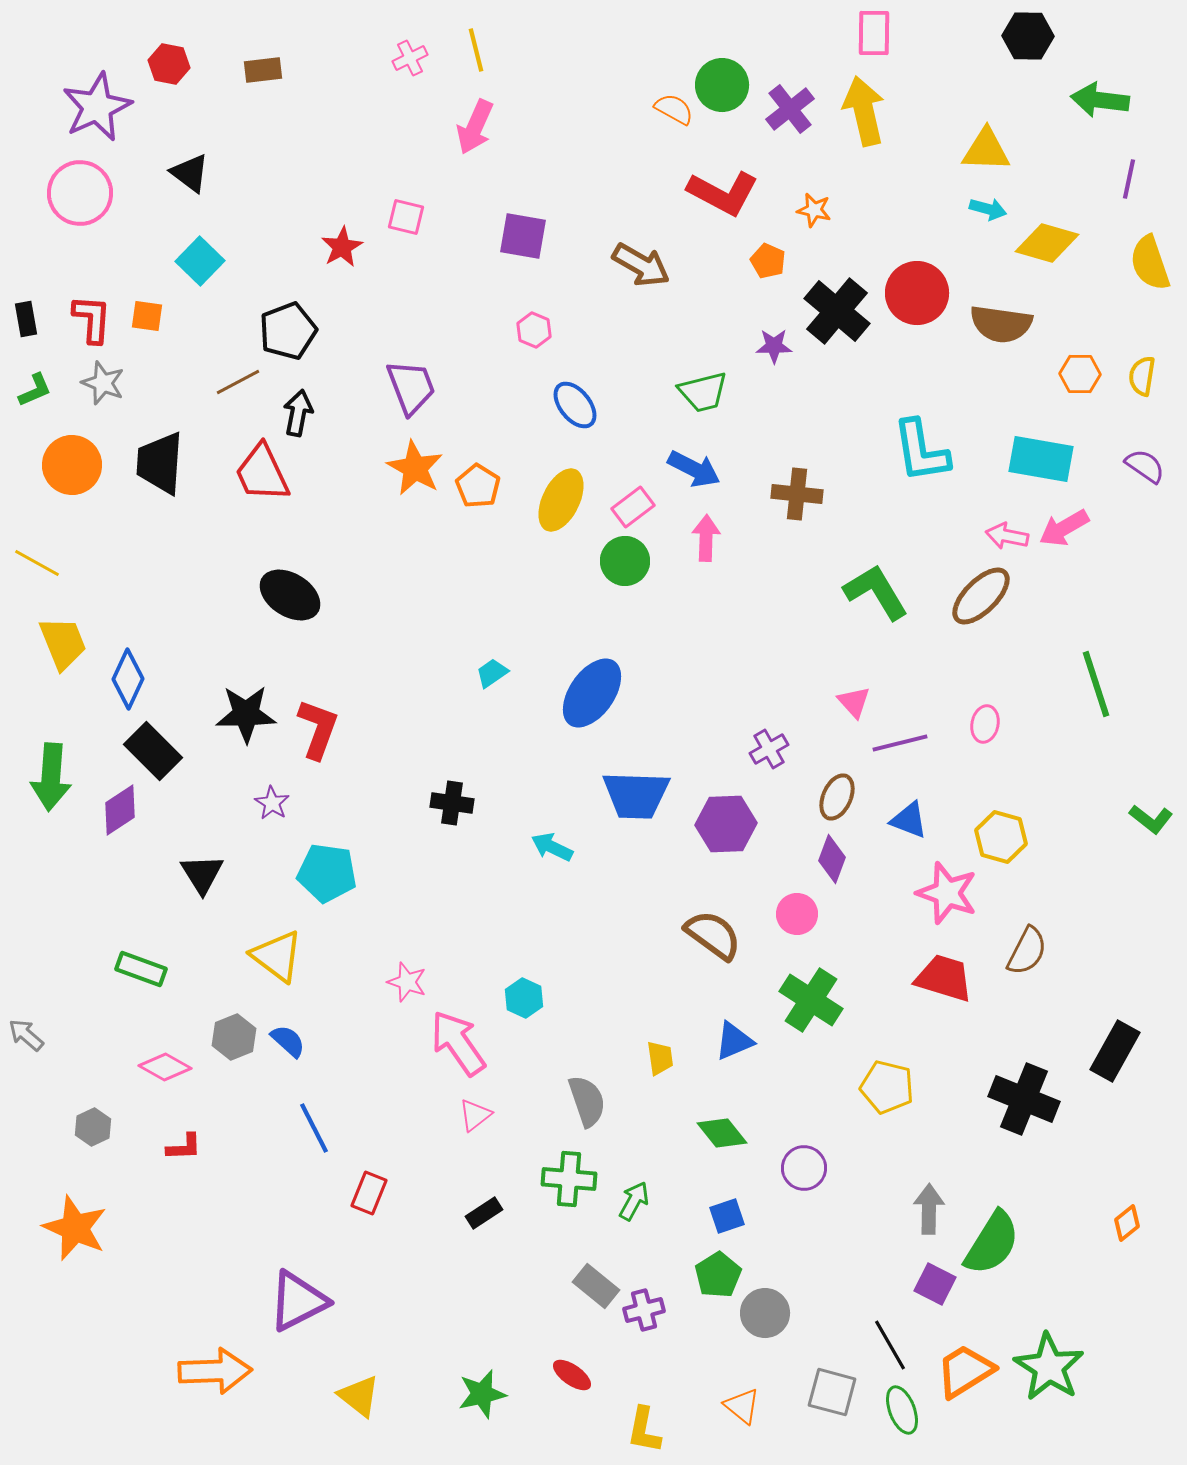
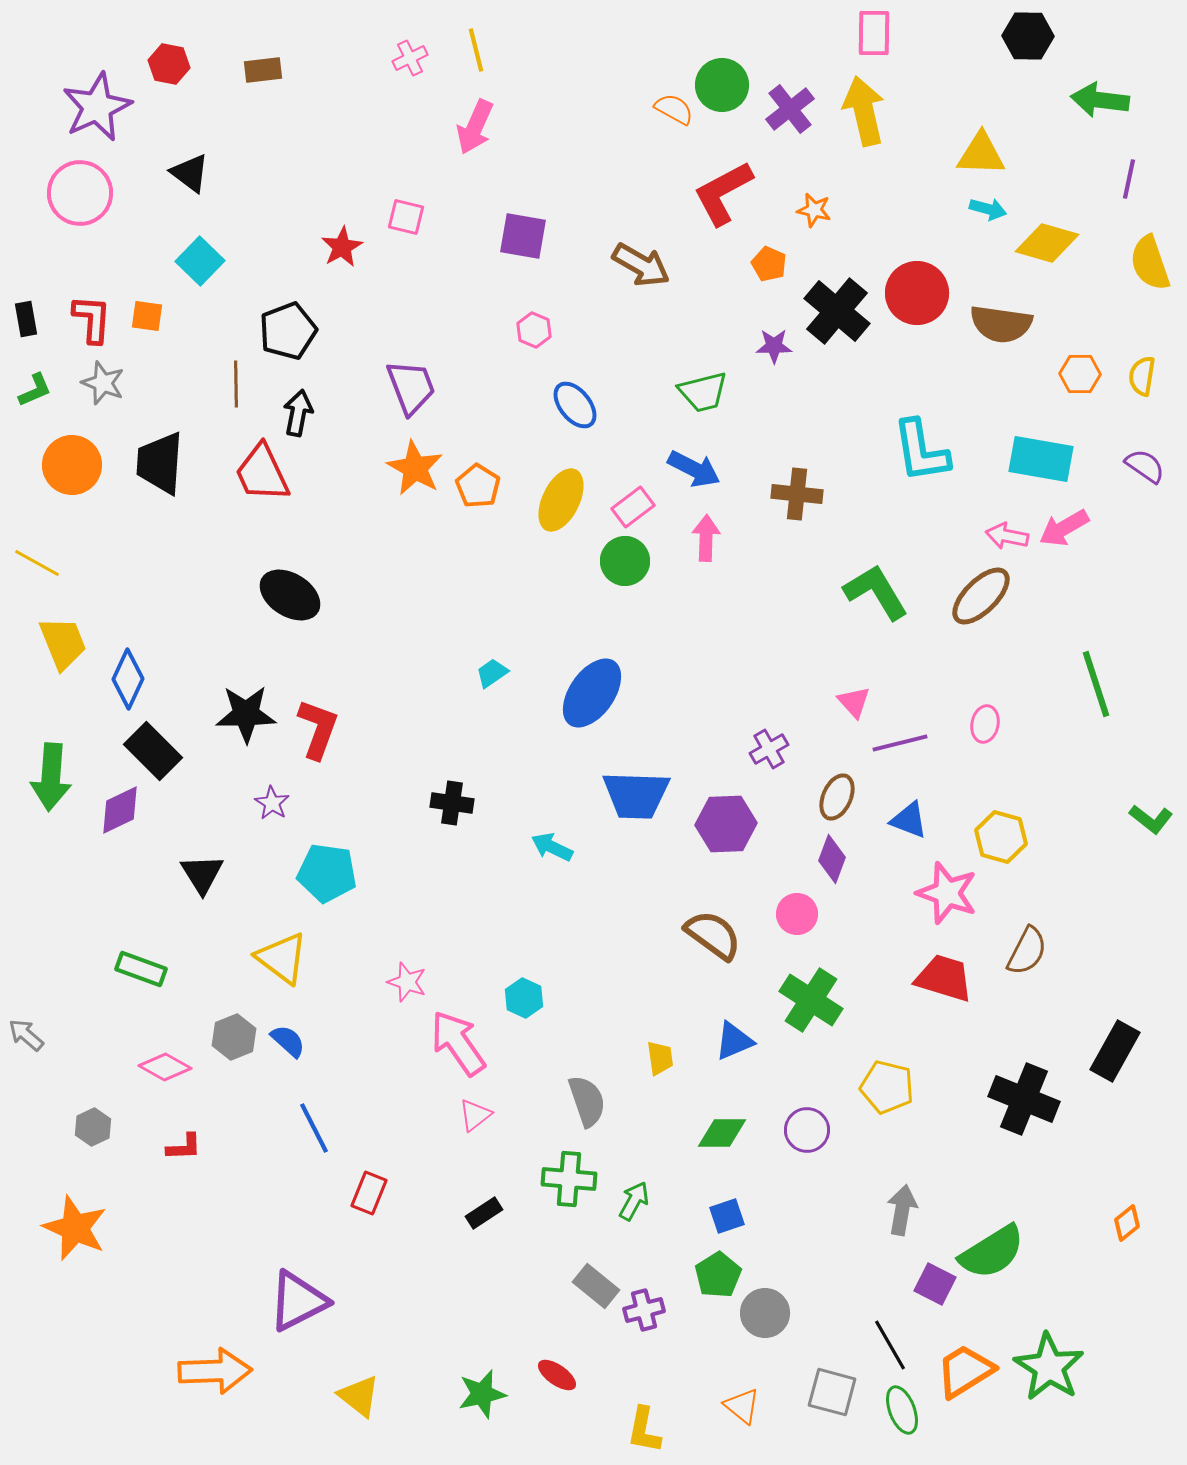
yellow triangle at (986, 150): moved 5 px left, 4 px down
red L-shape at (723, 193): rotated 124 degrees clockwise
orange pentagon at (768, 261): moved 1 px right, 3 px down
brown line at (238, 382): moved 2 px left, 2 px down; rotated 63 degrees counterclockwise
purple diamond at (120, 810): rotated 8 degrees clockwise
yellow triangle at (277, 956): moved 5 px right, 2 px down
green diamond at (722, 1133): rotated 51 degrees counterclockwise
purple circle at (804, 1168): moved 3 px right, 38 px up
gray arrow at (929, 1209): moved 27 px left, 1 px down; rotated 9 degrees clockwise
green semicircle at (992, 1243): moved 9 px down; rotated 26 degrees clockwise
red ellipse at (572, 1375): moved 15 px left
